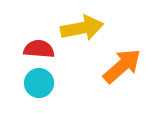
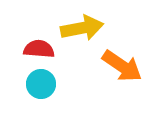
orange arrow: rotated 75 degrees clockwise
cyan circle: moved 2 px right, 1 px down
